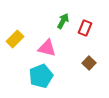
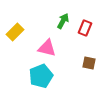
yellow rectangle: moved 7 px up
brown square: rotated 32 degrees counterclockwise
